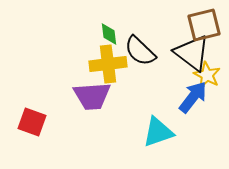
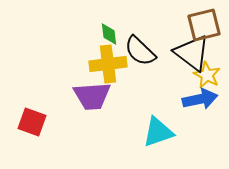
blue arrow: moved 7 px right, 2 px down; rotated 40 degrees clockwise
